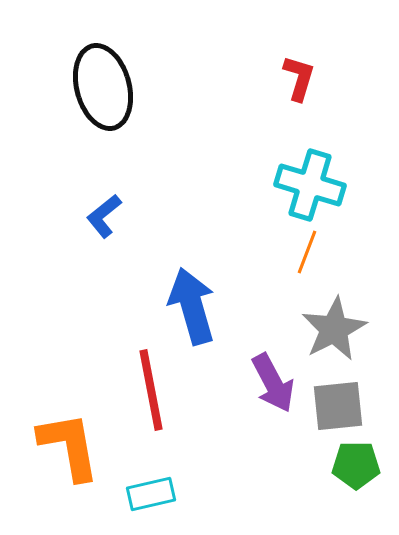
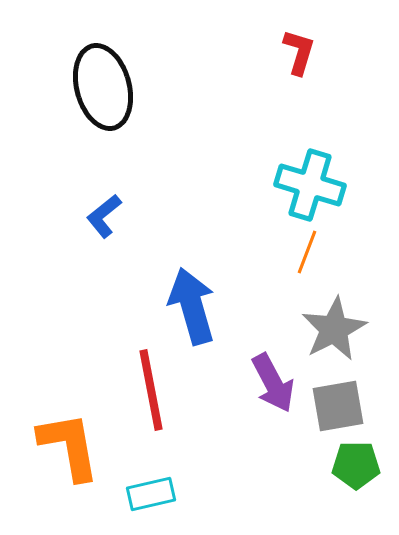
red L-shape: moved 26 px up
gray square: rotated 4 degrees counterclockwise
